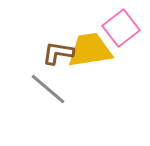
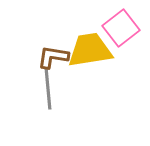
brown L-shape: moved 5 px left, 4 px down
gray line: rotated 45 degrees clockwise
